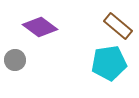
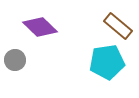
purple diamond: rotated 8 degrees clockwise
cyan pentagon: moved 2 px left, 1 px up
